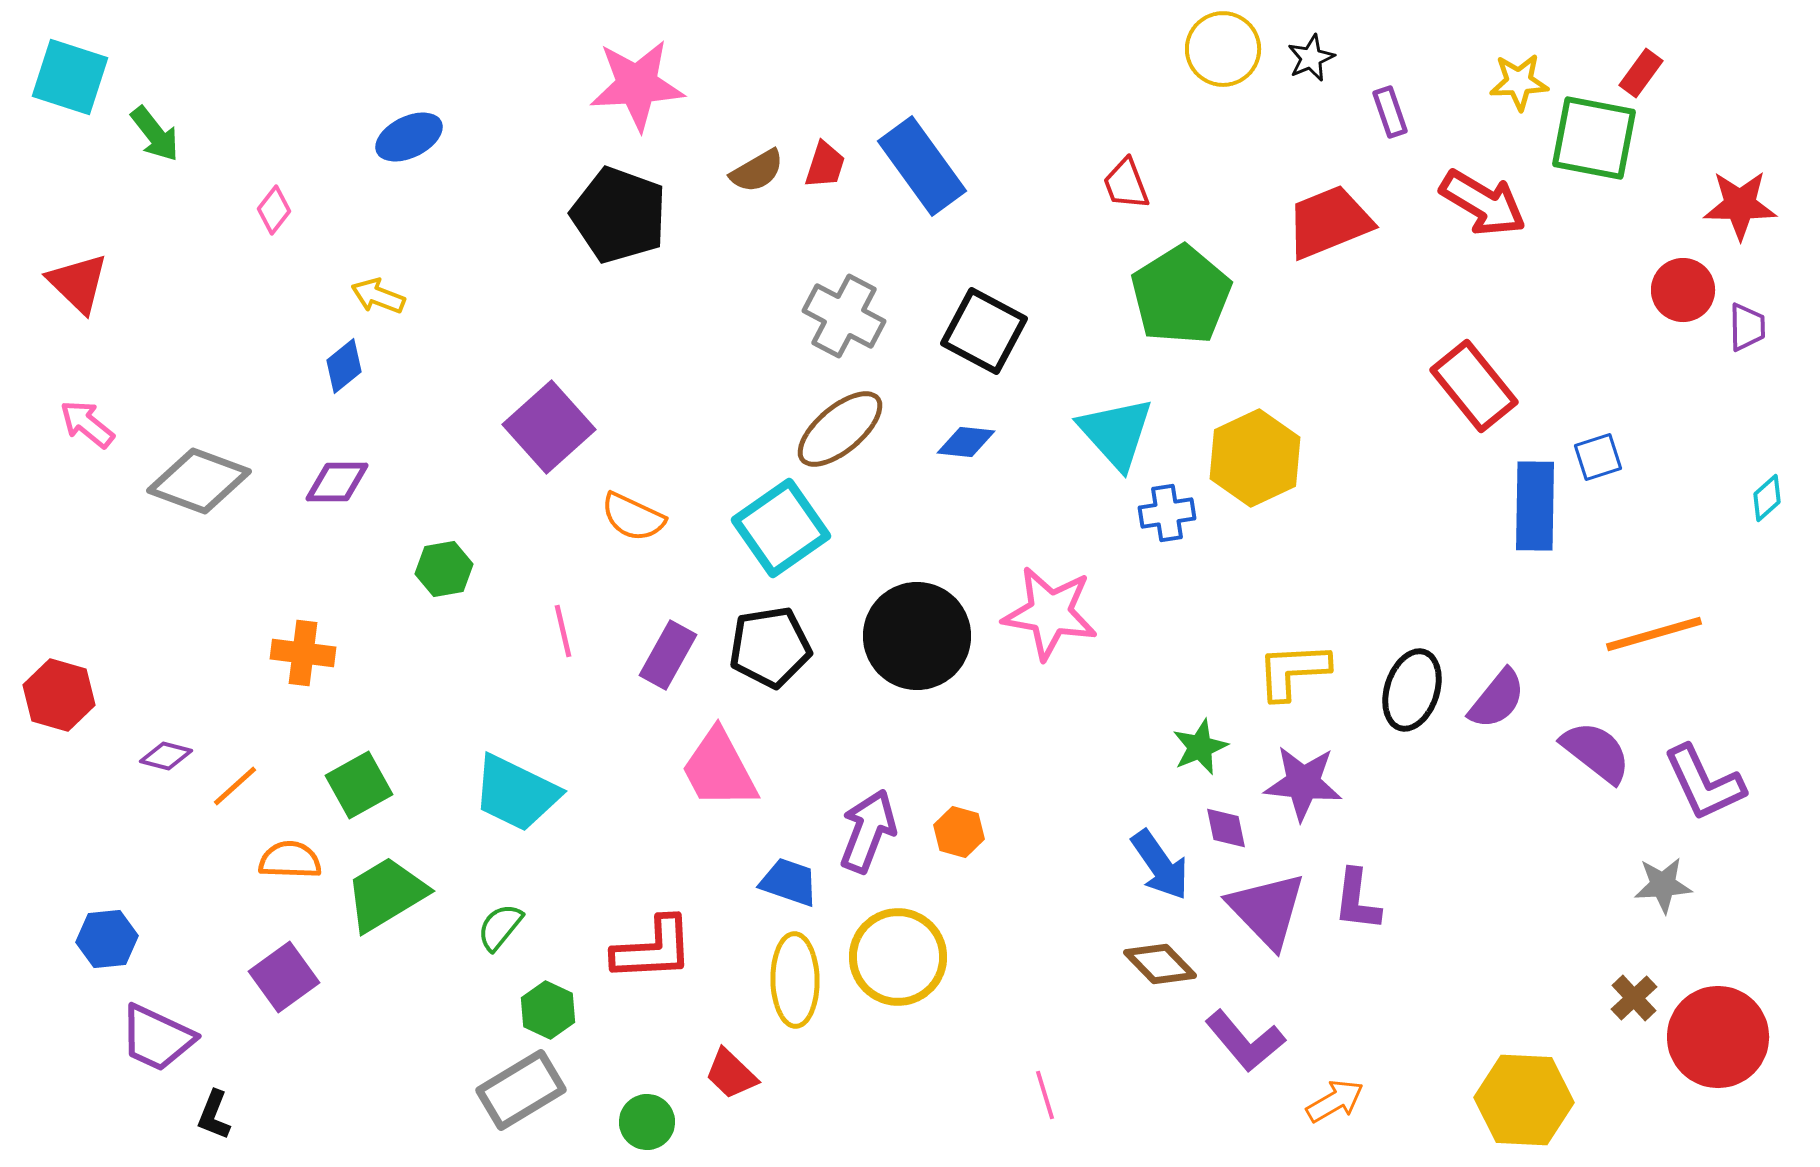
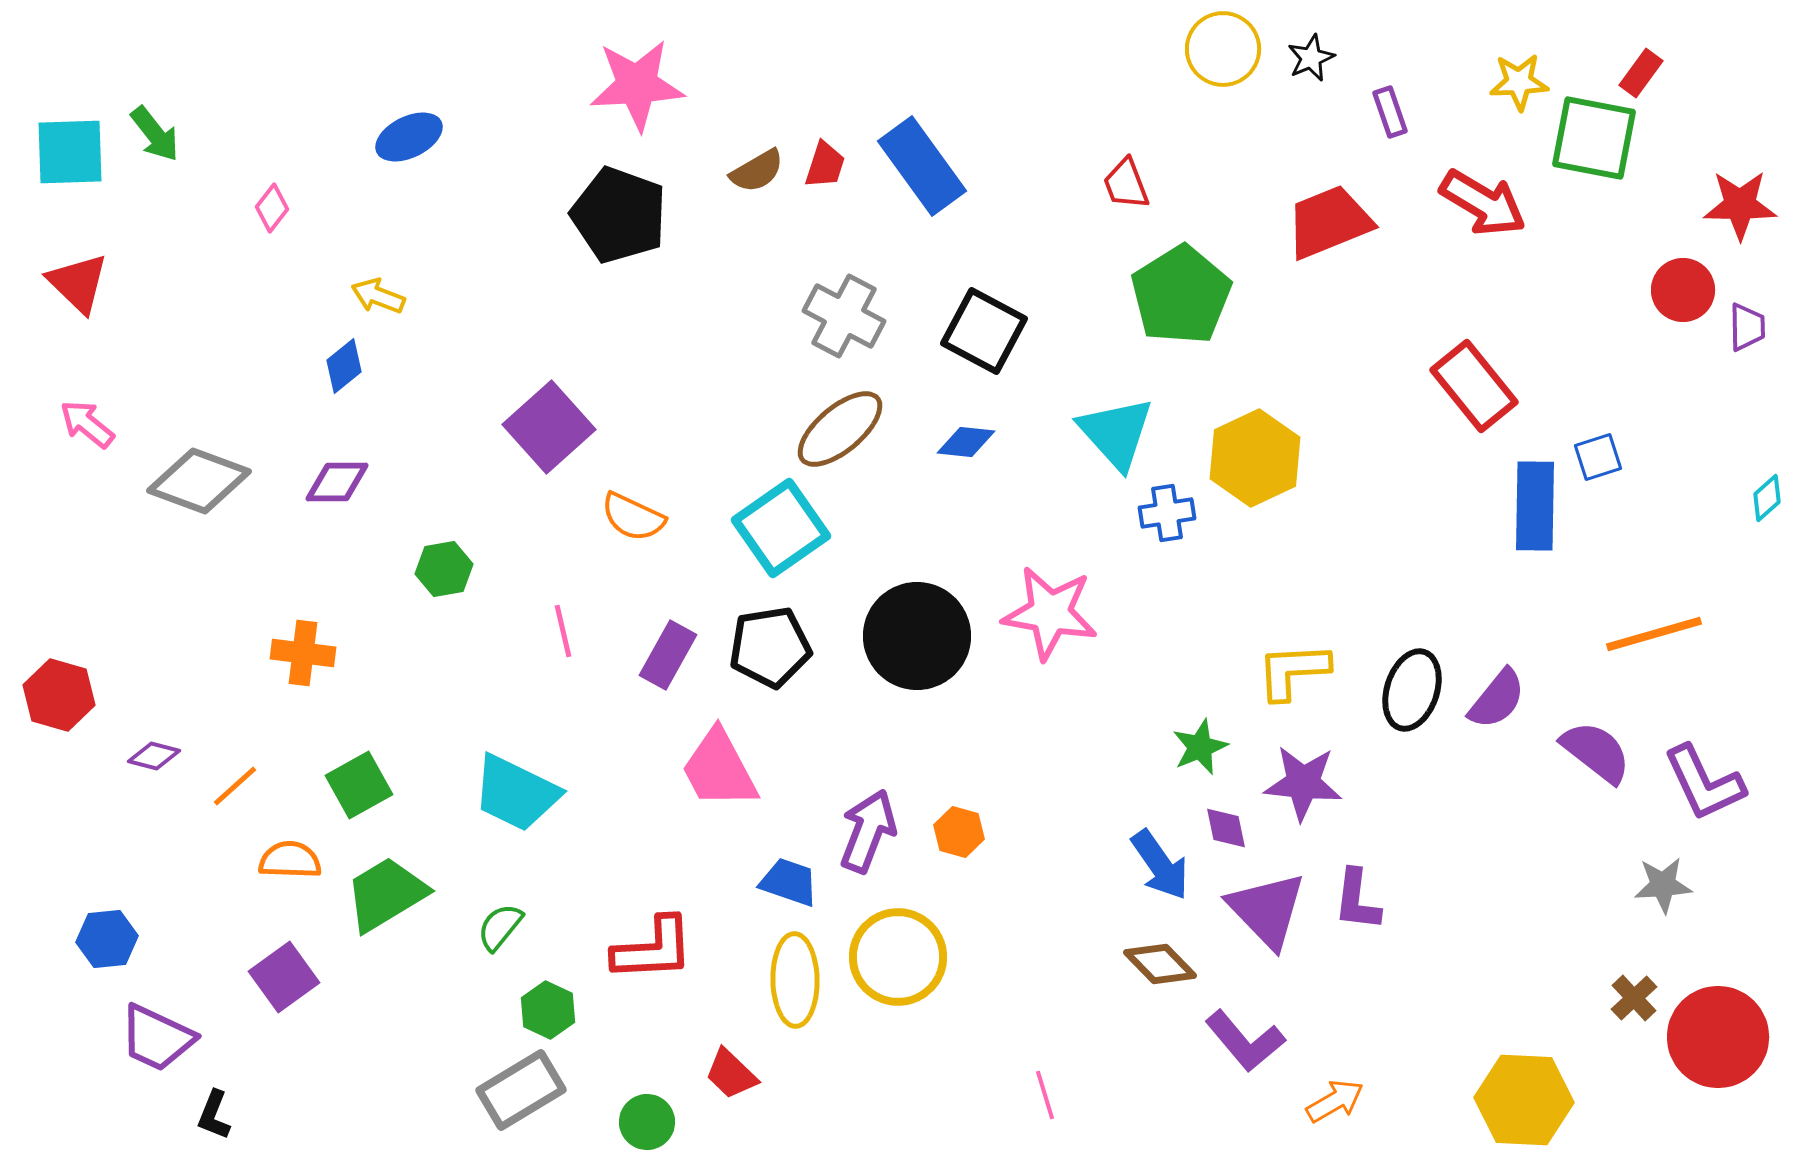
cyan square at (70, 77): moved 75 px down; rotated 20 degrees counterclockwise
pink diamond at (274, 210): moved 2 px left, 2 px up
purple diamond at (166, 756): moved 12 px left
